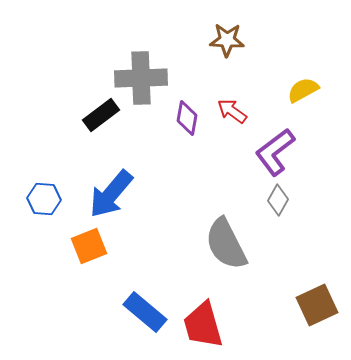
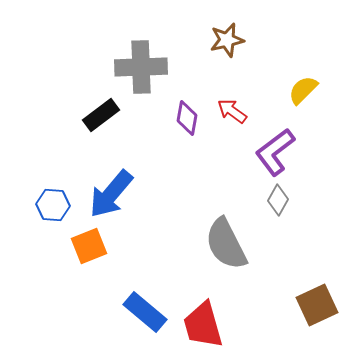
brown star: rotated 16 degrees counterclockwise
gray cross: moved 11 px up
yellow semicircle: rotated 16 degrees counterclockwise
blue hexagon: moved 9 px right, 6 px down
